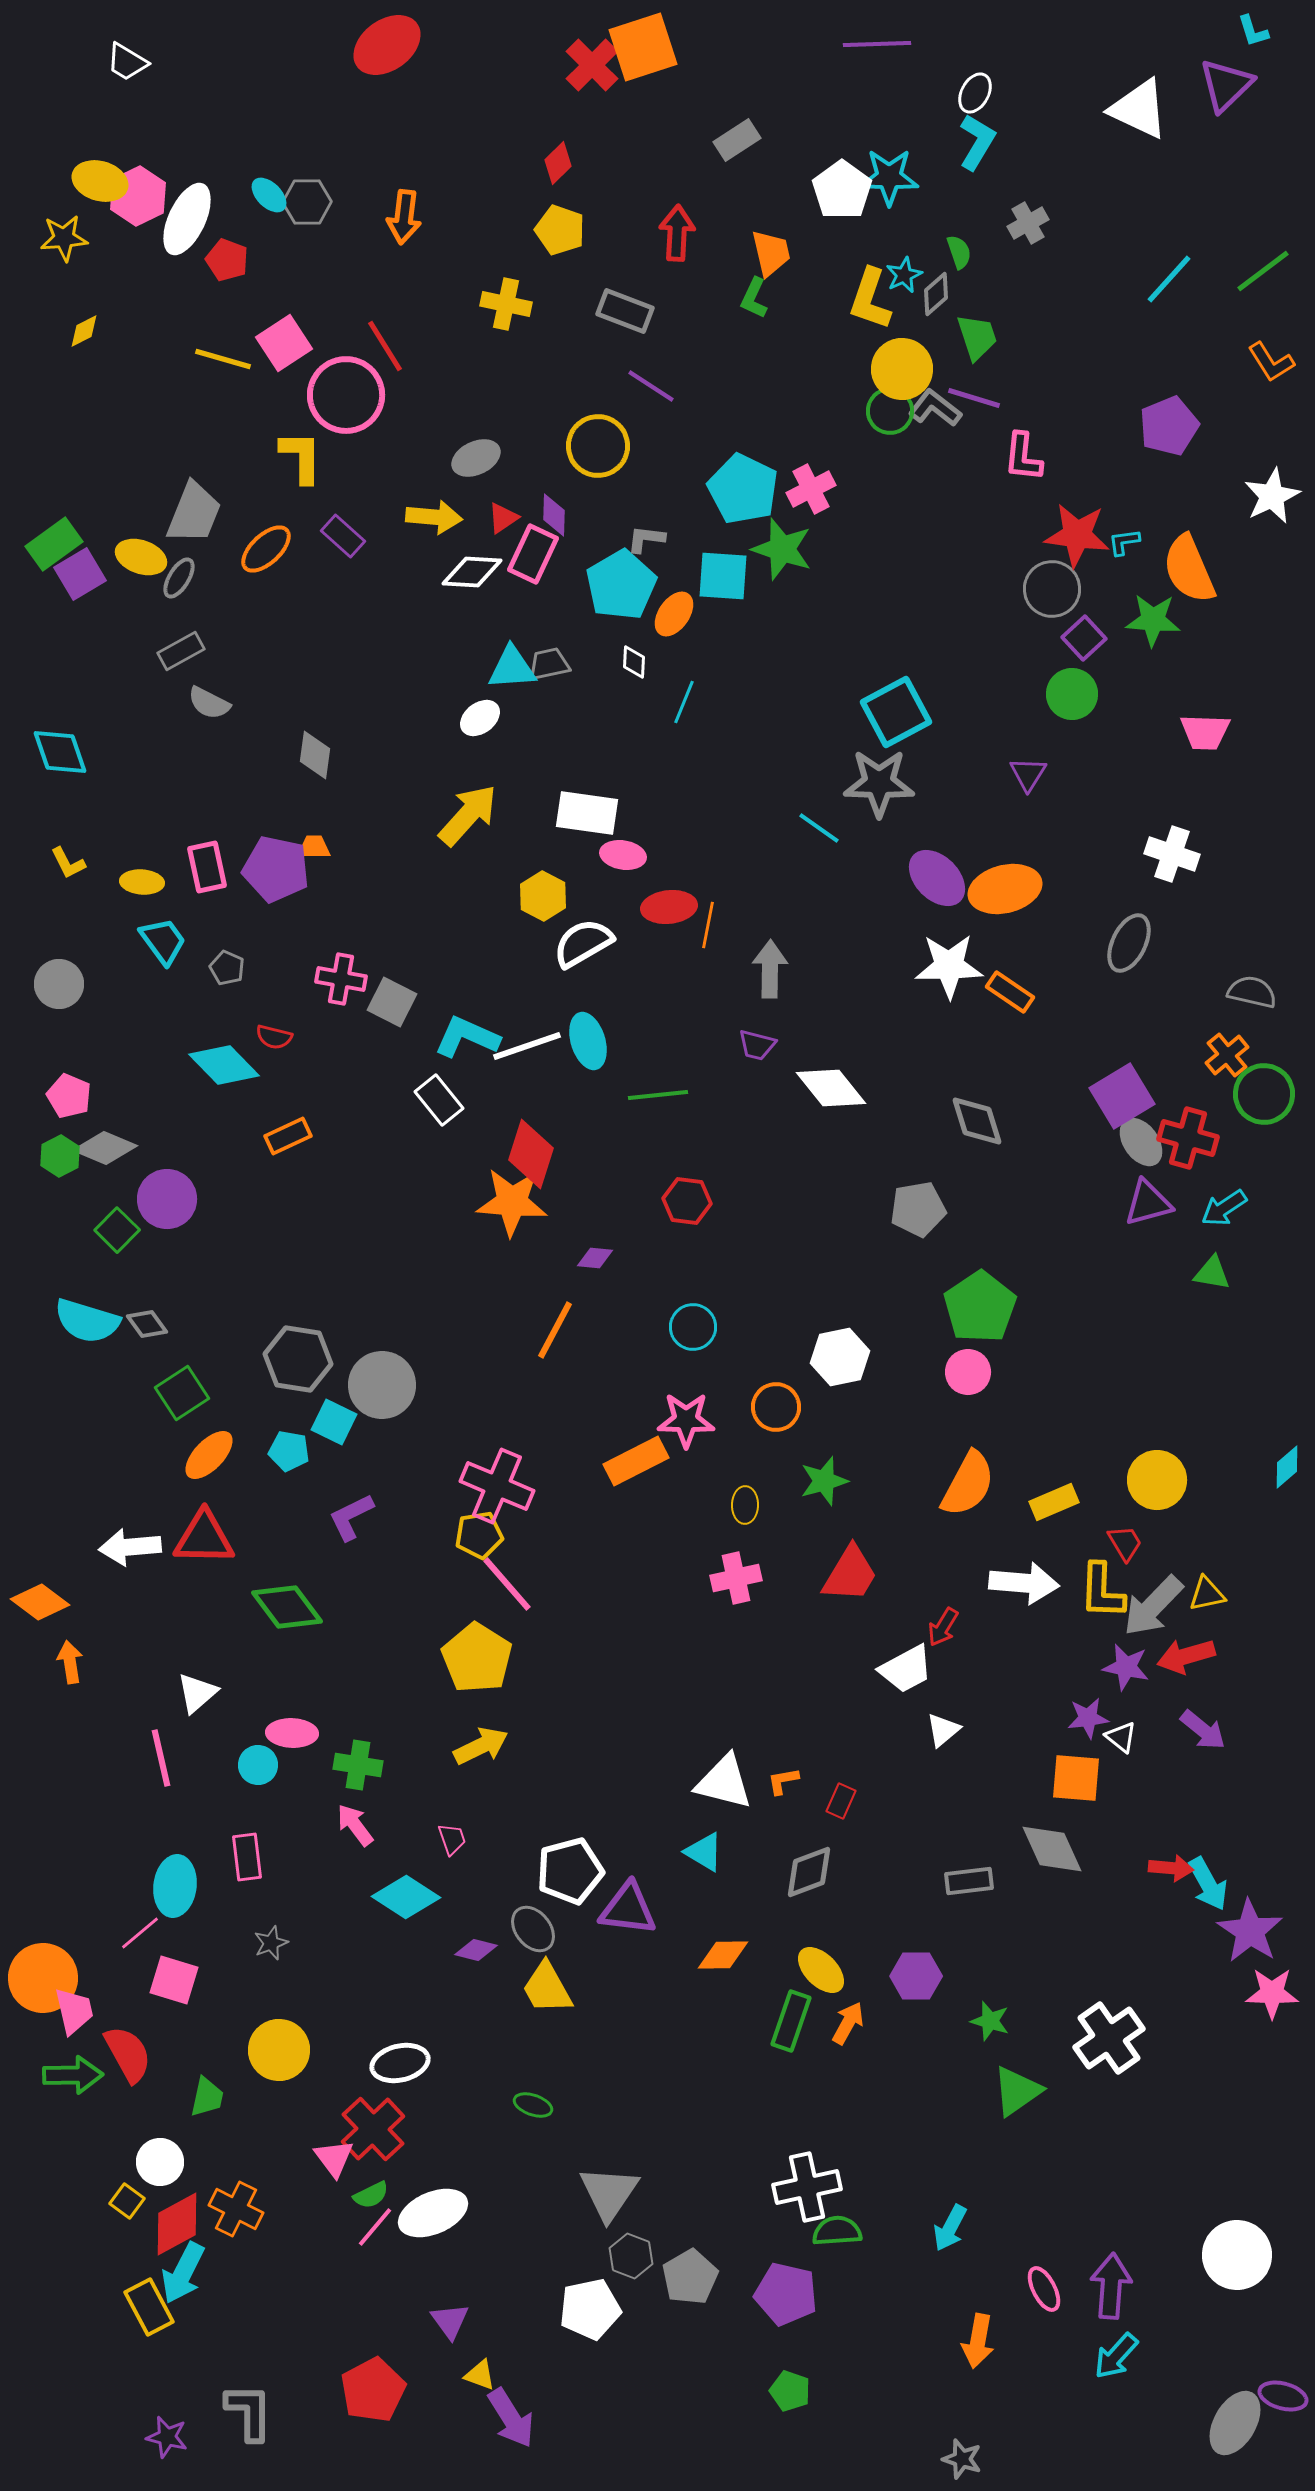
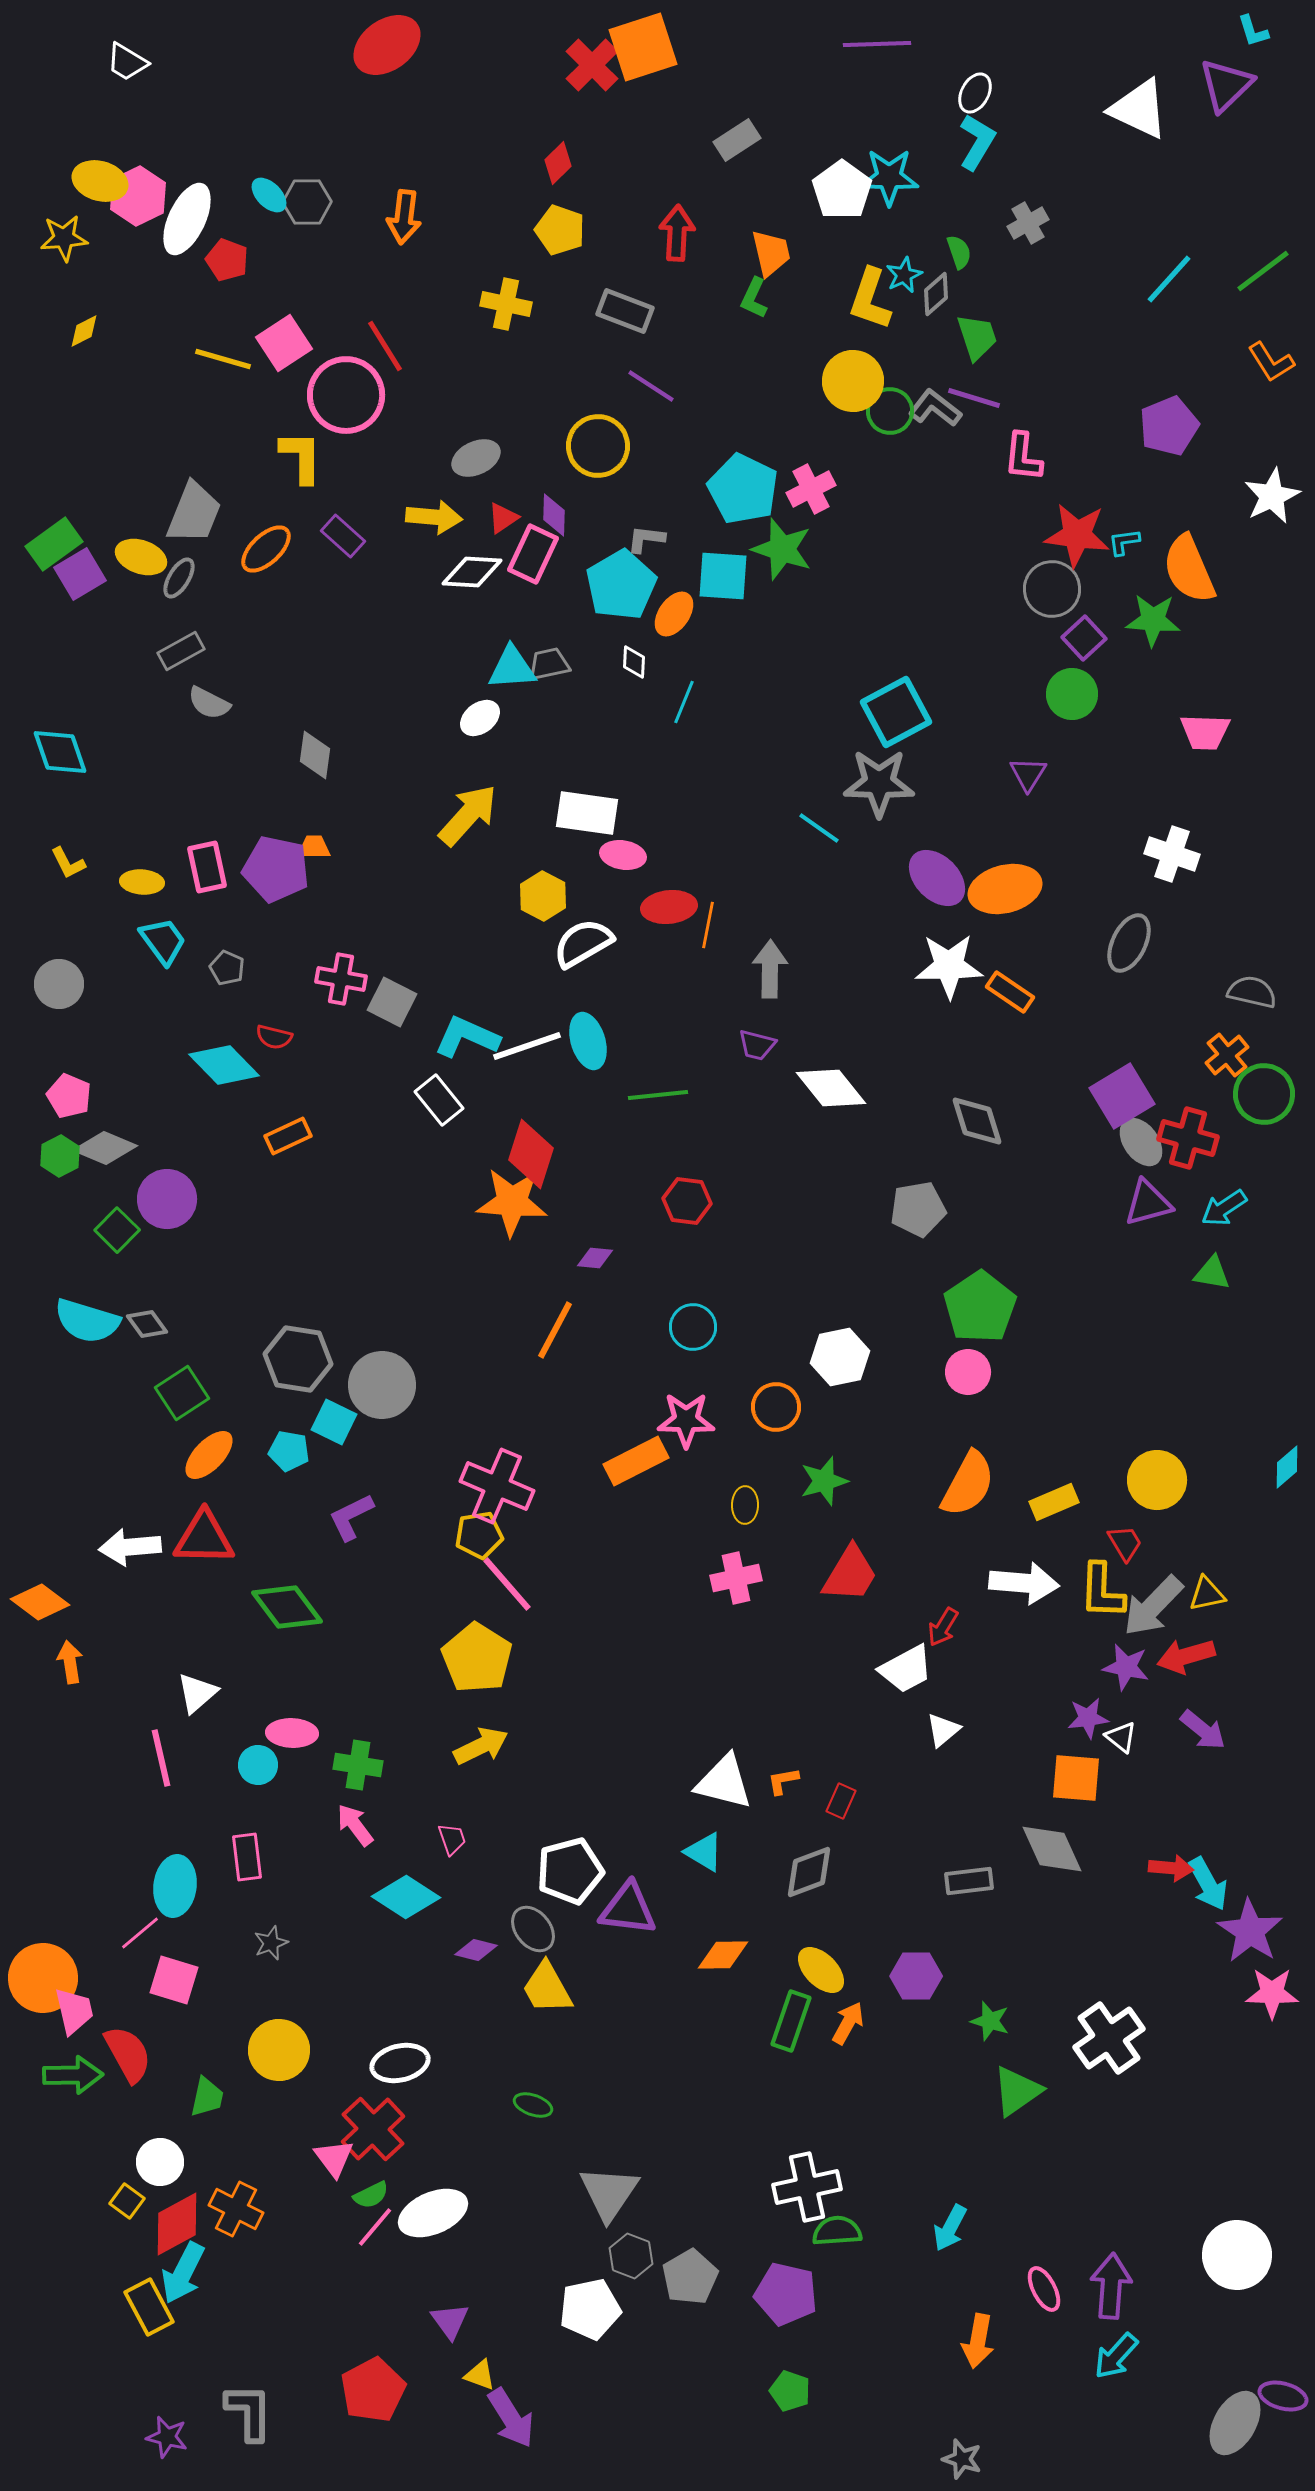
yellow circle at (902, 369): moved 49 px left, 12 px down
